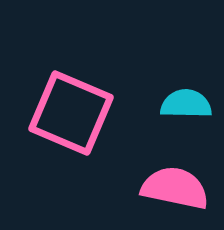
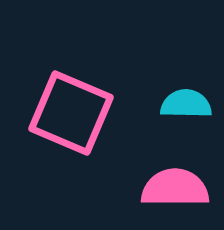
pink semicircle: rotated 12 degrees counterclockwise
